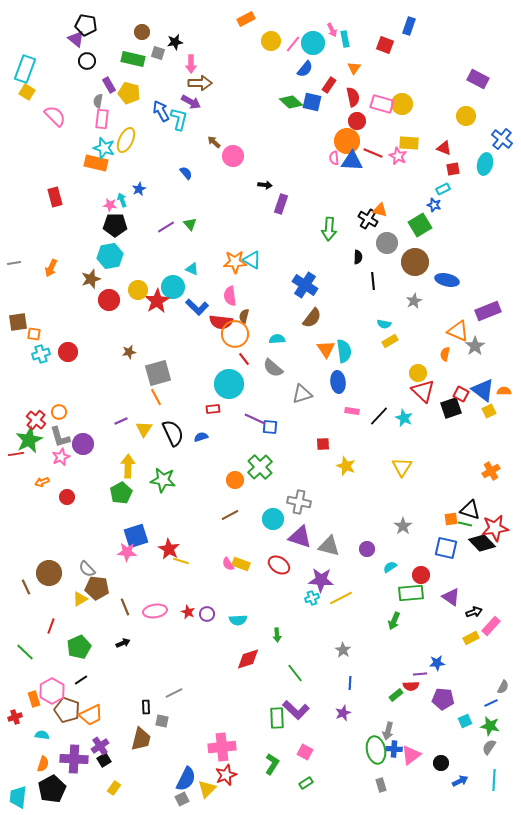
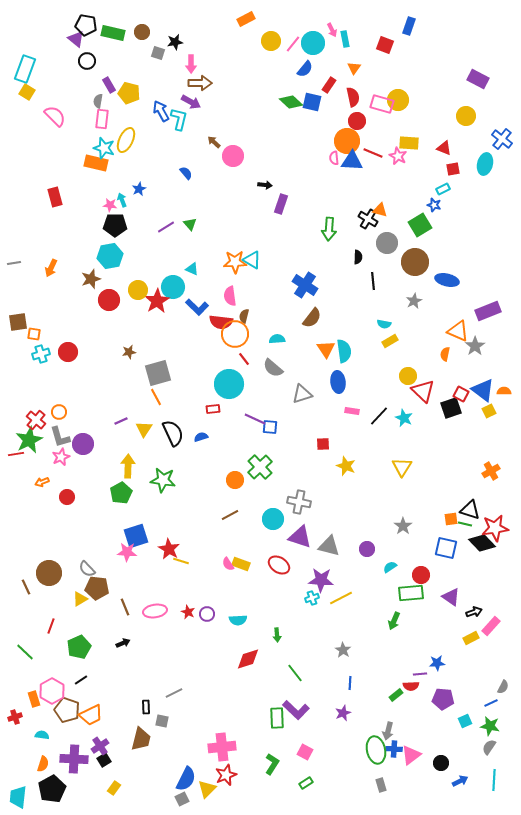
green rectangle at (133, 59): moved 20 px left, 26 px up
yellow circle at (402, 104): moved 4 px left, 4 px up
yellow circle at (418, 373): moved 10 px left, 3 px down
